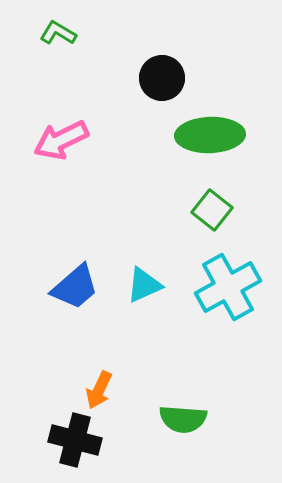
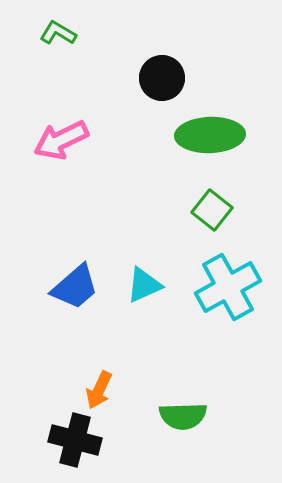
green semicircle: moved 3 px up; rotated 6 degrees counterclockwise
